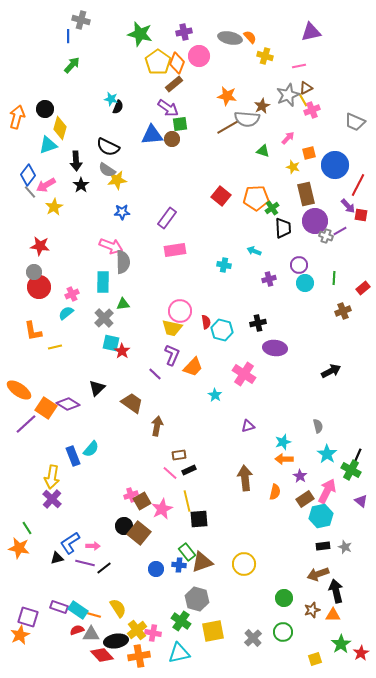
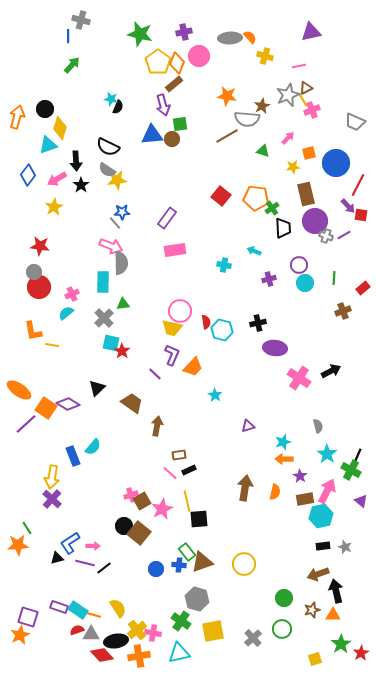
gray ellipse at (230, 38): rotated 15 degrees counterclockwise
purple arrow at (168, 108): moved 5 px left, 3 px up; rotated 40 degrees clockwise
brown line at (228, 127): moved 1 px left, 9 px down
blue circle at (335, 165): moved 1 px right, 2 px up
yellow star at (293, 167): rotated 24 degrees counterclockwise
pink arrow at (46, 185): moved 11 px right, 6 px up
gray line at (30, 192): moved 85 px right, 31 px down
orange pentagon at (256, 198): rotated 10 degrees clockwise
purple line at (340, 231): moved 4 px right, 4 px down
gray semicircle at (123, 262): moved 2 px left, 1 px down
yellow line at (55, 347): moved 3 px left, 2 px up; rotated 24 degrees clockwise
pink cross at (244, 374): moved 55 px right, 4 px down
cyan semicircle at (91, 449): moved 2 px right, 2 px up
brown arrow at (245, 478): moved 10 px down; rotated 15 degrees clockwise
brown rectangle at (305, 499): rotated 24 degrees clockwise
orange star at (19, 548): moved 1 px left, 3 px up; rotated 15 degrees counterclockwise
green circle at (283, 632): moved 1 px left, 3 px up
